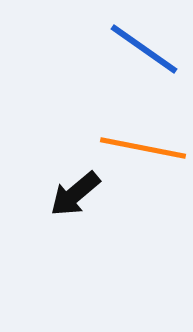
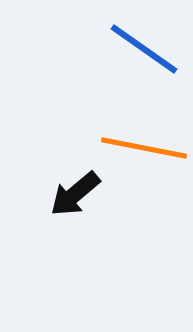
orange line: moved 1 px right
